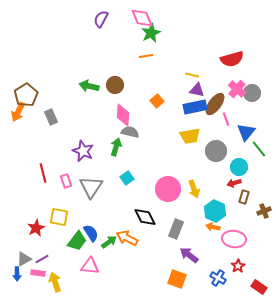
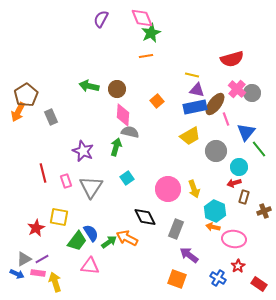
brown circle at (115, 85): moved 2 px right, 4 px down
yellow trapezoid at (190, 136): rotated 20 degrees counterclockwise
blue arrow at (17, 274): rotated 64 degrees counterclockwise
red rectangle at (259, 287): moved 3 px up
